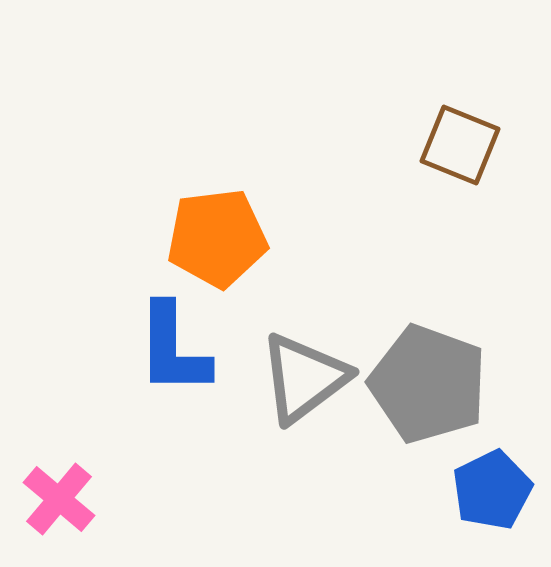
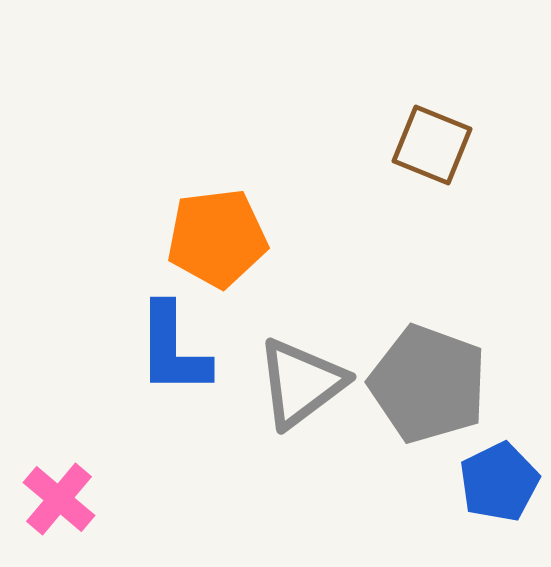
brown square: moved 28 px left
gray triangle: moved 3 px left, 5 px down
blue pentagon: moved 7 px right, 8 px up
